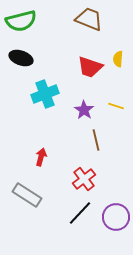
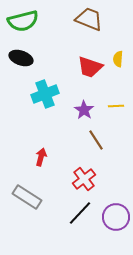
green semicircle: moved 2 px right
yellow line: rotated 21 degrees counterclockwise
brown line: rotated 20 degrees counterclockwise
gray rectangle: moved 2 px down
